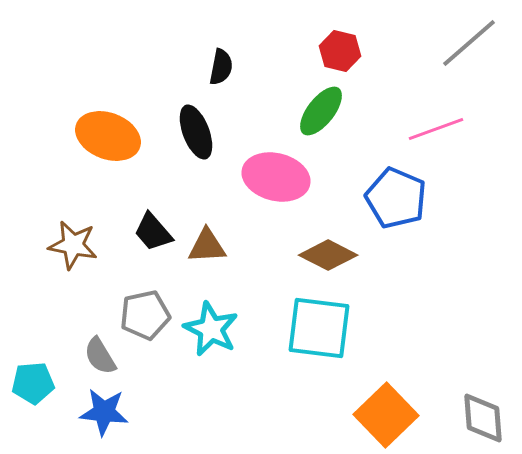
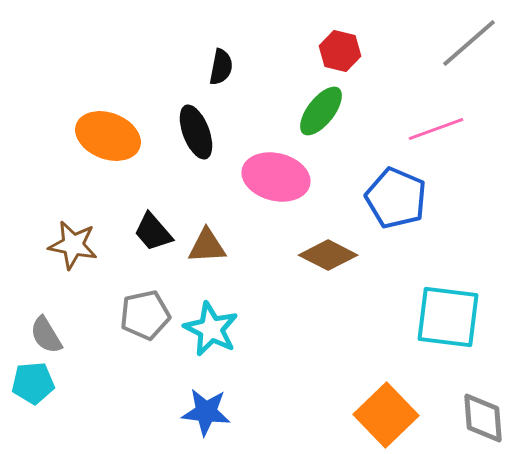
cyan square: moved 129 px right, 11 px up
gray semicircle: moved 54 px left, 21 px up
blue star: moved 102 px right
